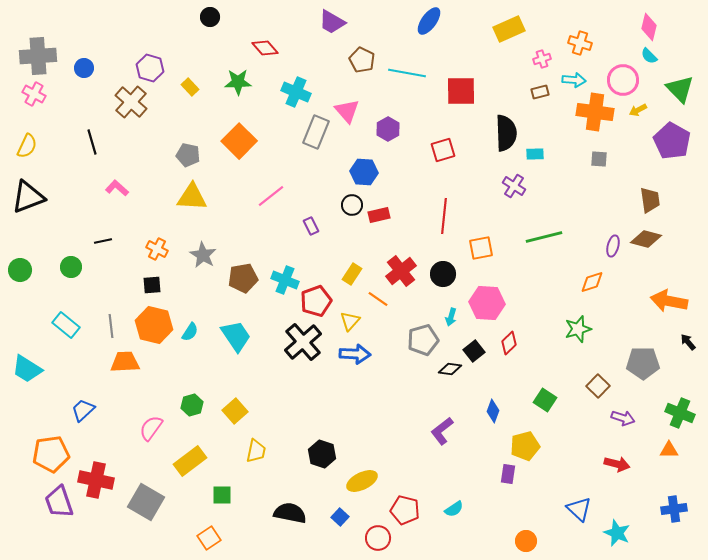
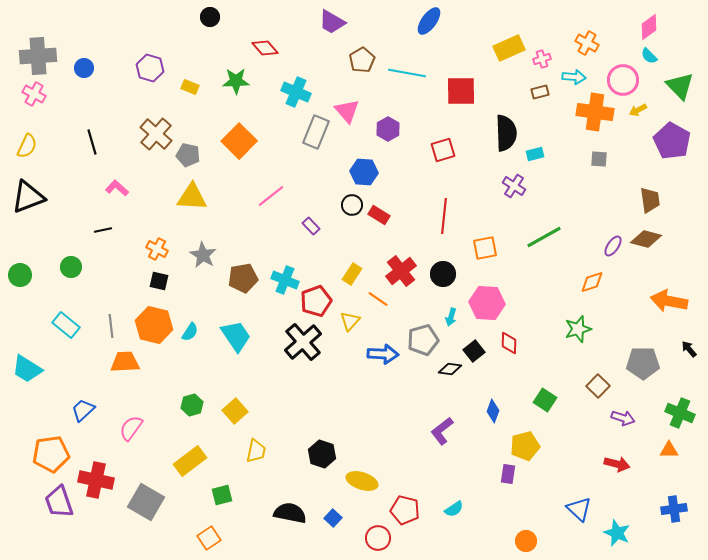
pink diamond at (649, 27): rotated 40 degrees clockwise
yellow rectangle at (509, 29): moved 19 px down
orange cross at (580, 43): moved 7 px right; rotated 10 degrees clockwise
brown pentagon at (362, 60): rotated 15 degrees clockwise
cyan arrow at (574, 80): moved 3 px up
green star at (238, 82): moved 2 px left, 1 px up
yellow rectangle at (190, 87): rotated 24 degrees counterclockwise
green triangle at (680, 89): moved 3 px up
brown cross at (131, 102): moved 25 px right, 32 px down
cyan rectangle at (535, 154): rotated 12 degrees counterclockwise
red rectangle at (379, 215): rotated 45 degrees clockwise
purple rectangle at (311, 226): rotated 18 degrees counterclockwise
green line at (544, 237): rotated 15 degrees counterclockwise
black line at (103, 241): moved 11 px up
purple ellipse at (613, 246): rotated 20 degrees clockwise
orange square at (481, 248): moved 4 px right
green circle at (20, 270): moved 5 px down
black square at (152, 285): moved 7 px right, 4 px up; rotated 18 degrees clockwise
black arrow at (688, 342): moved 1 px right, 7 px down
red diamond at (509, 343): rotated 45 degrees counterclockwise
blue arrow at (355, 354): moved 28 px right
pink semicircle at (151, 428): moved 20 px left
yellow ellipse at (362, 481): rotated 44 degrees clockwise
green square at (222, 495): rotated 15 degrees counterclockwise
blue square at (340, 517): moved 7 px left, 1 px down
